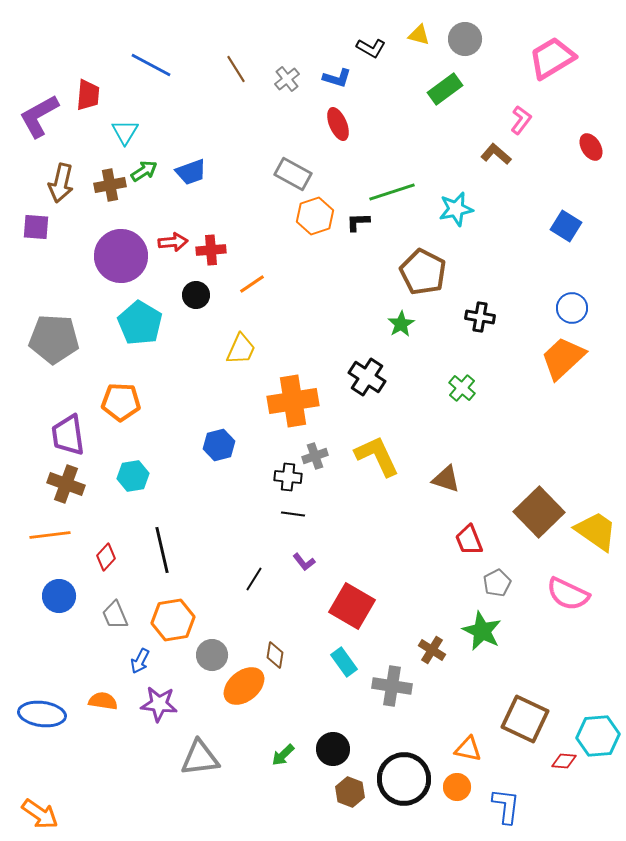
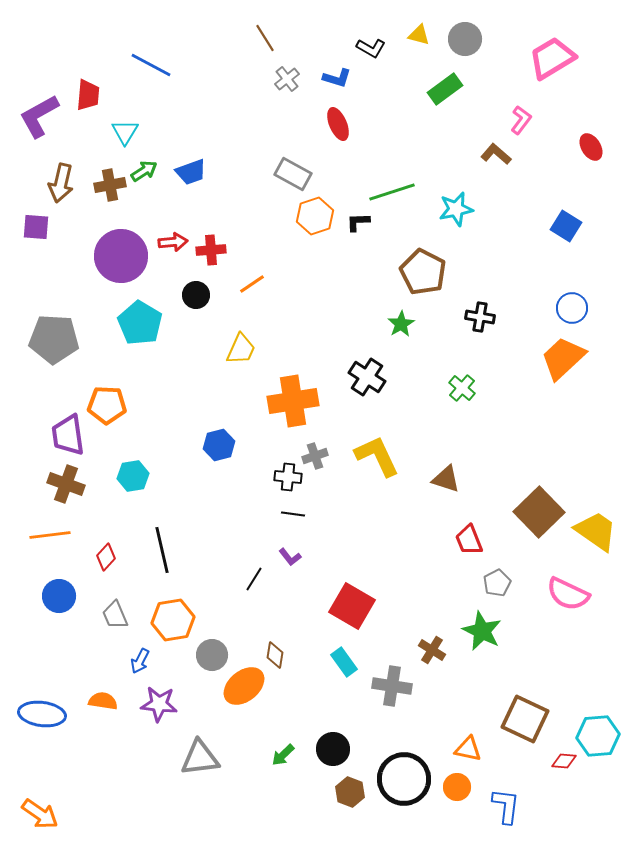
brown line at (236, 69): moved 29 px right, 31 px up
orange pentagon at (121, 402): moved 14 px left, 3 px down
purple L-shape at (304, 562): moved 14 px left, 5 px up
